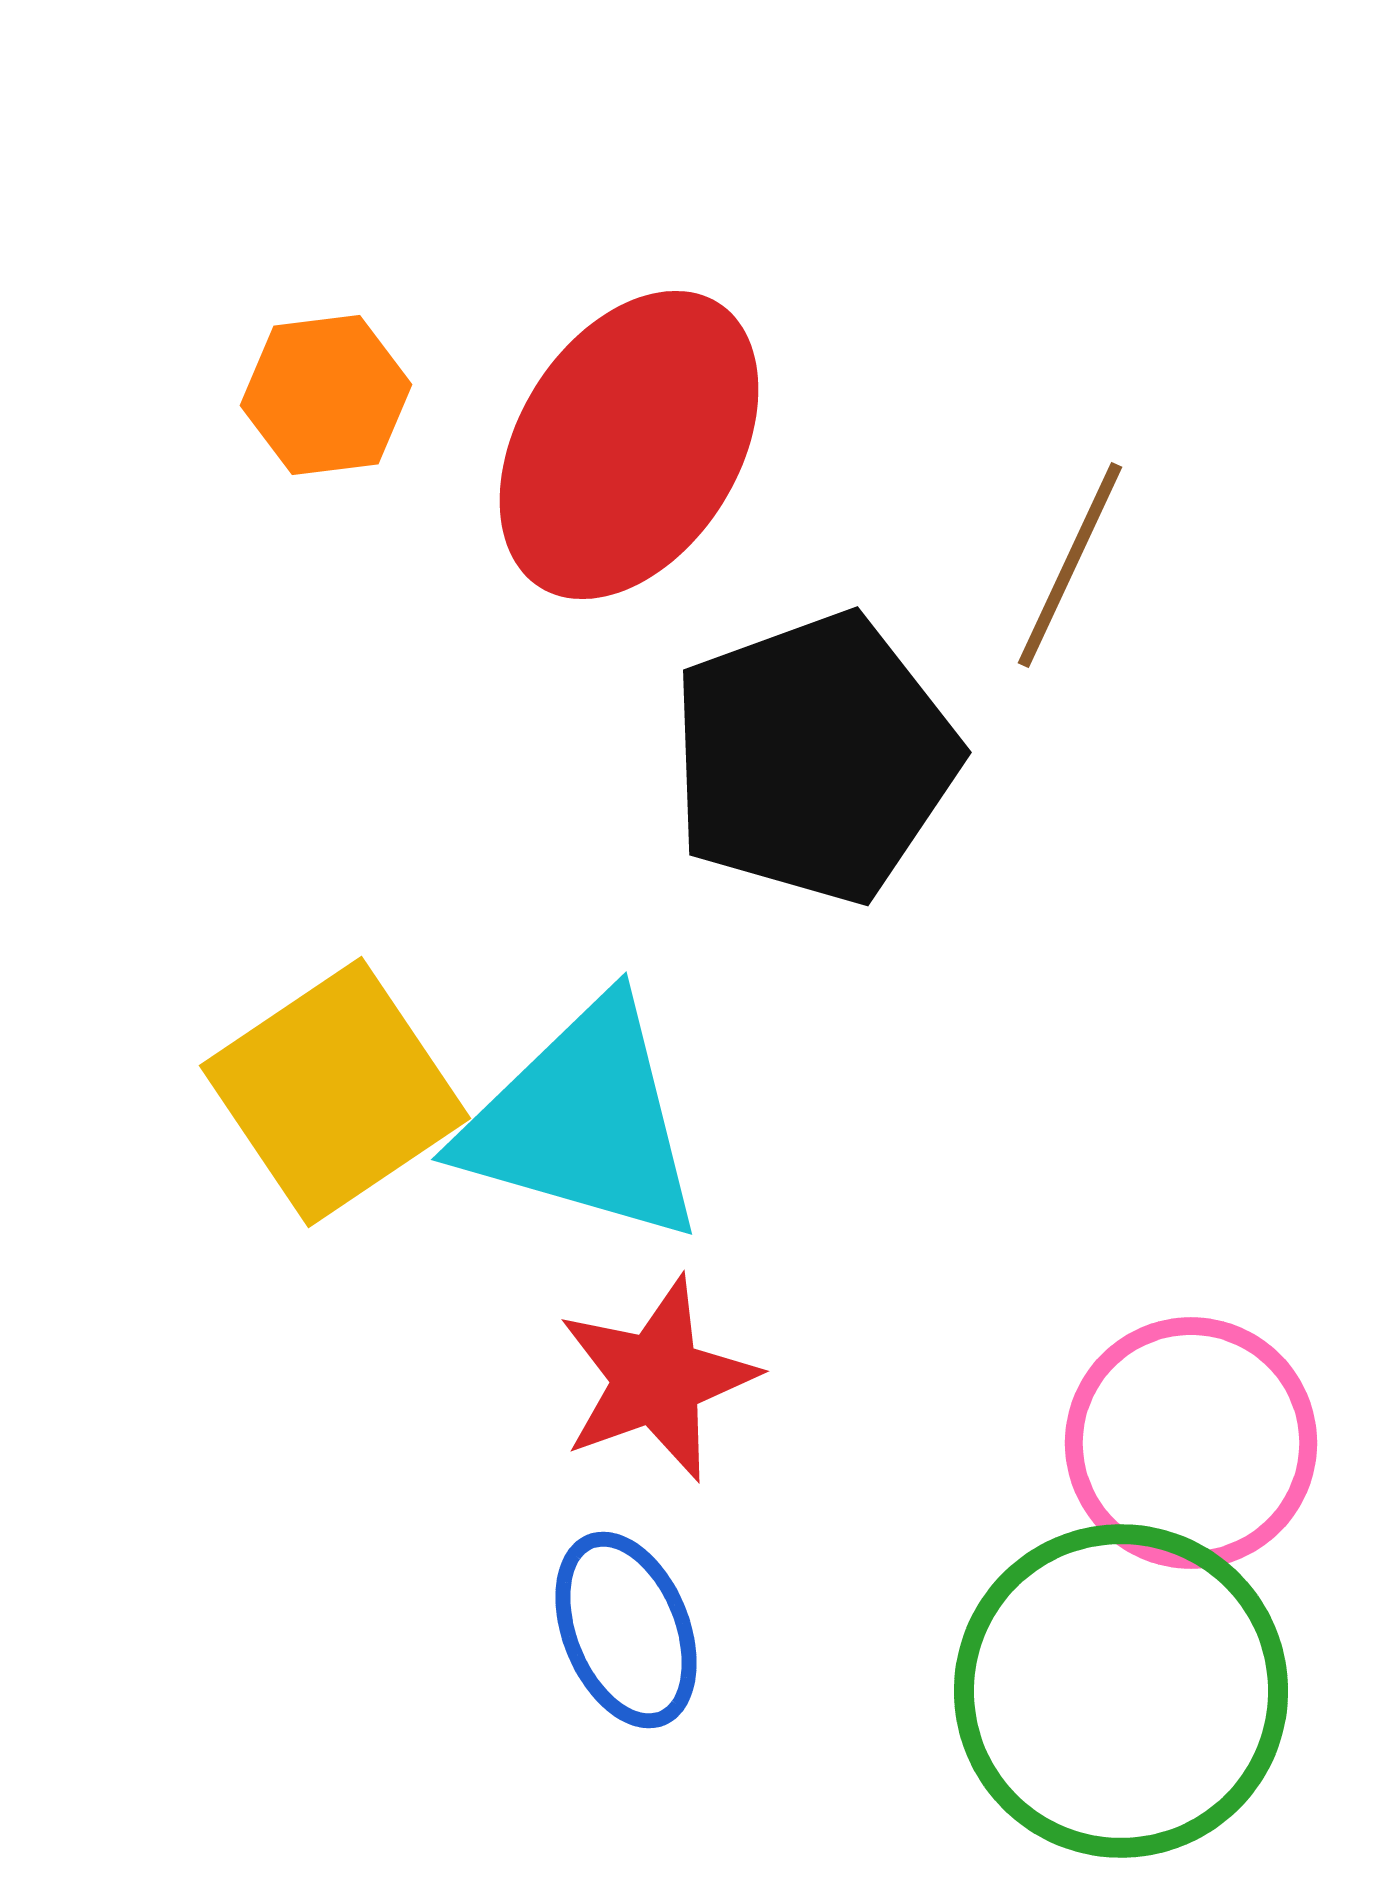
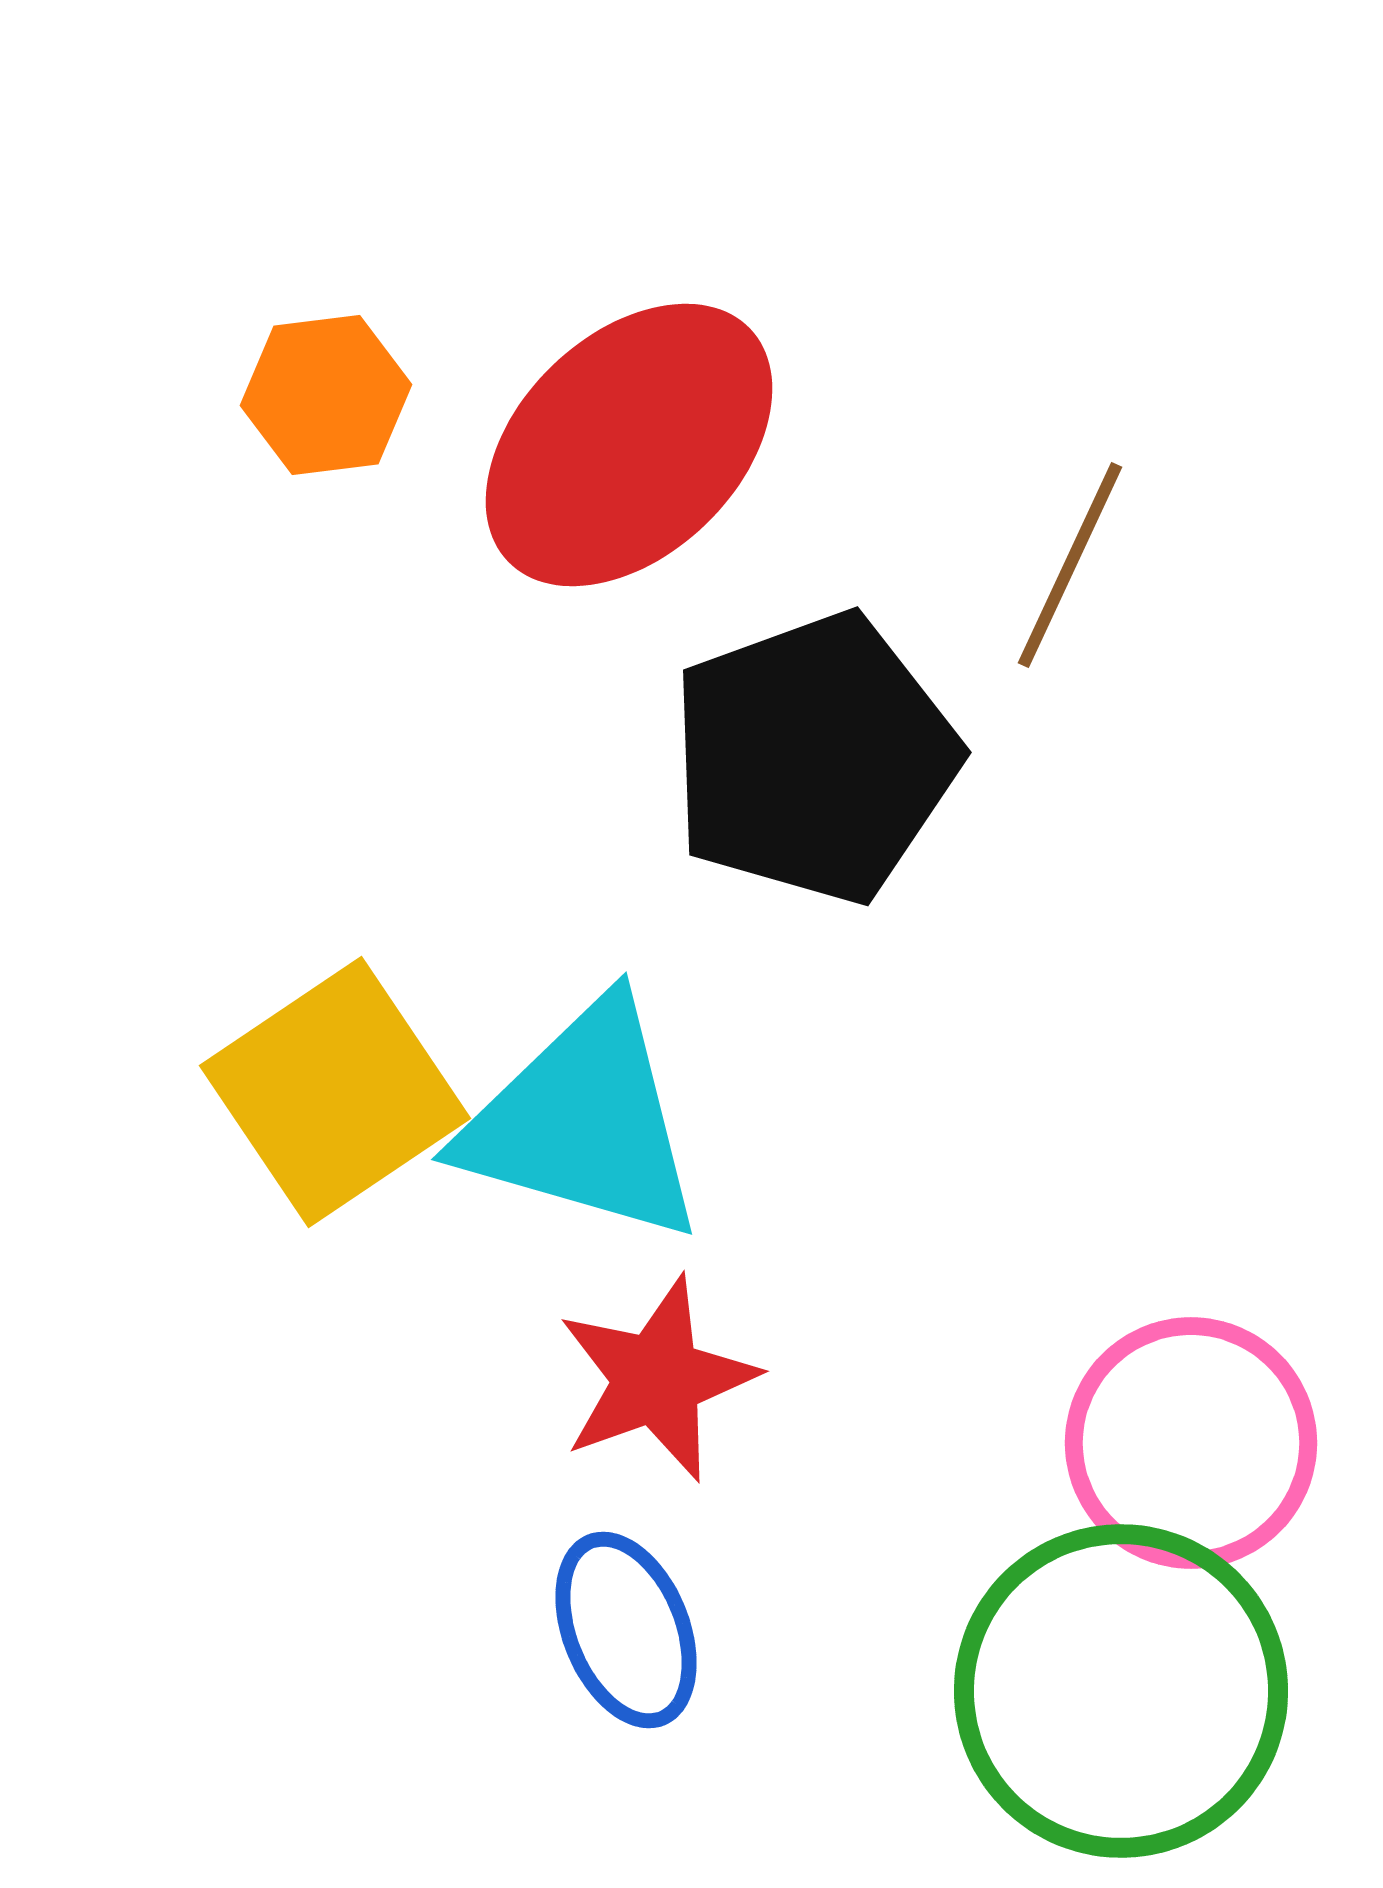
red ellipse: rotated 14 degrees clockwise
